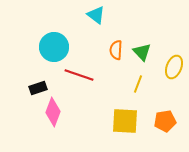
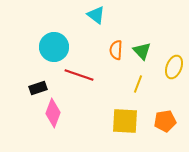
green triangle: moved 1 px up
pink diamond: moved 1 px down
